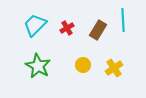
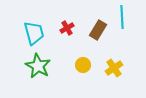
cyan line: moved 1 px left, 3 px up
cyan trapezoid: moved 1 px left, 8 px down; rotated 120 degrees clockwise
